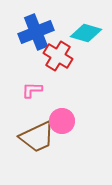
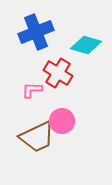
cyan diamond: moved 12 px down
red cross: moved 17 px down
